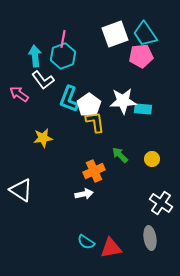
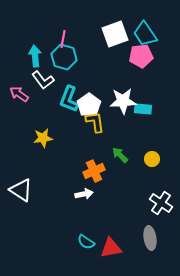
cyan hexagon: moved 1 px right, 1 px down; rotated 25 degrees counterclockwise
